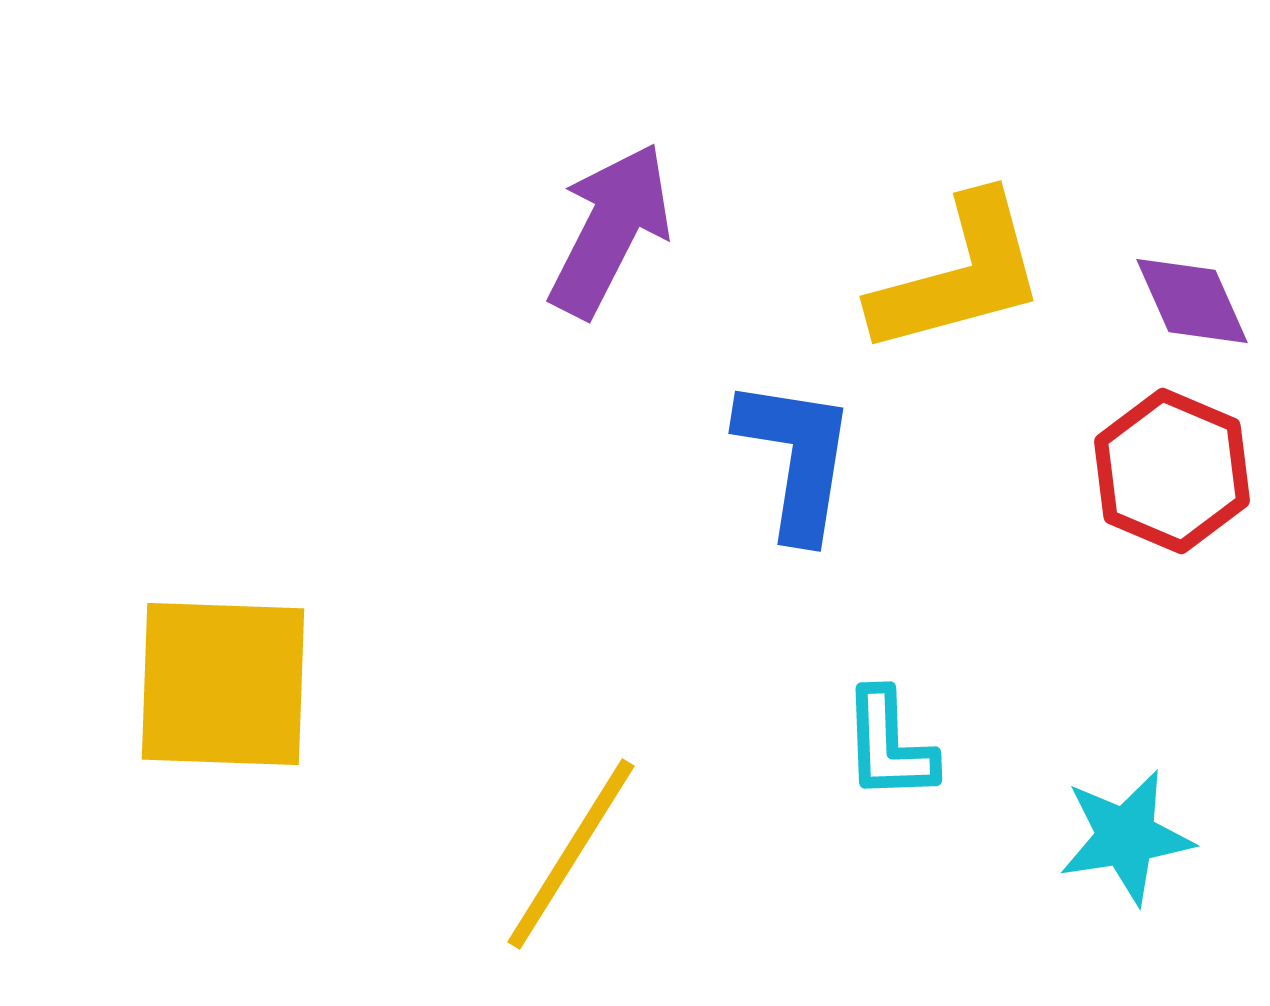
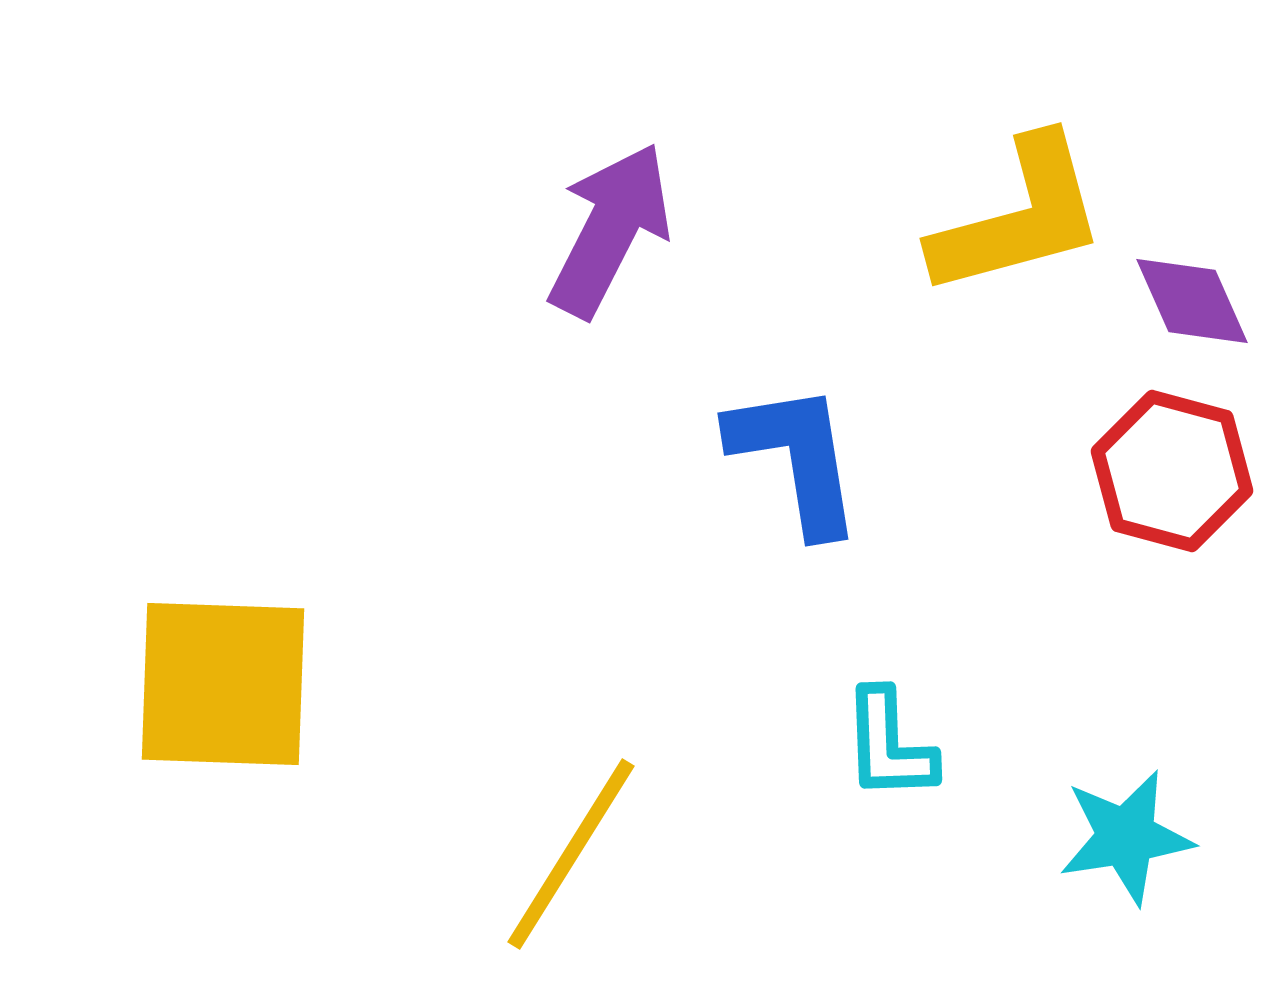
yellow L-shape: moved 60 px right, 58 px up
blue L-shape: rotated 18 degrees counterclockwise
red hexagon: rotated 8 degrees counterclockwise
